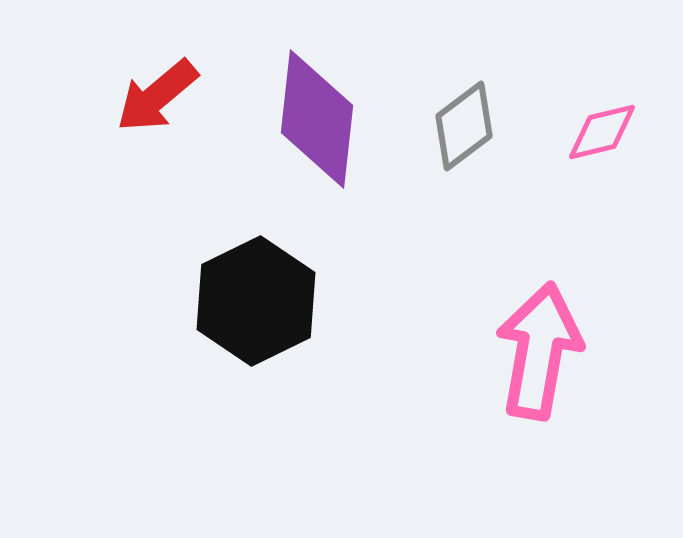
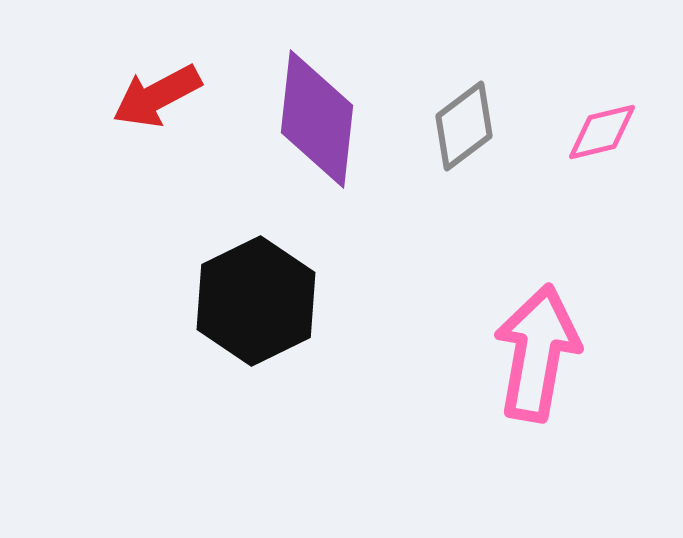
red arrow: rotated 12 degrees clockwise
pink arrow: moved 2 px left, 2 px down
